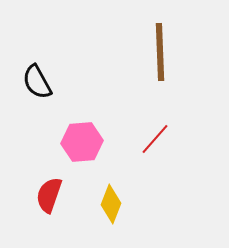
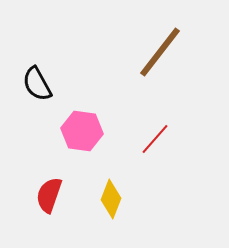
brown line: rotated 40 degrees clockwise
black semicircle: moved 2 px down
pink hexagon: moved 11 px up; rotated 12 degrees clockwise
yellow diamond: moved 5 px up
